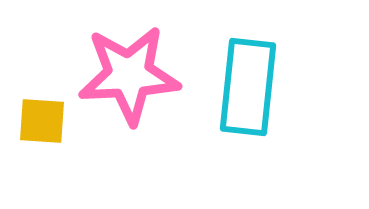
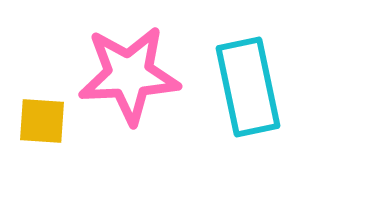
cyan rectangle: rotated 18 degrees counterclockwise
